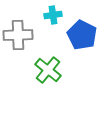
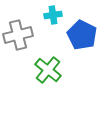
gray cross: rotated 12 degrees counterclockwise
